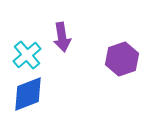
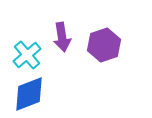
purple hexagon: moved 18 px left, 14 px up
blue diamond: moved 1 px right
